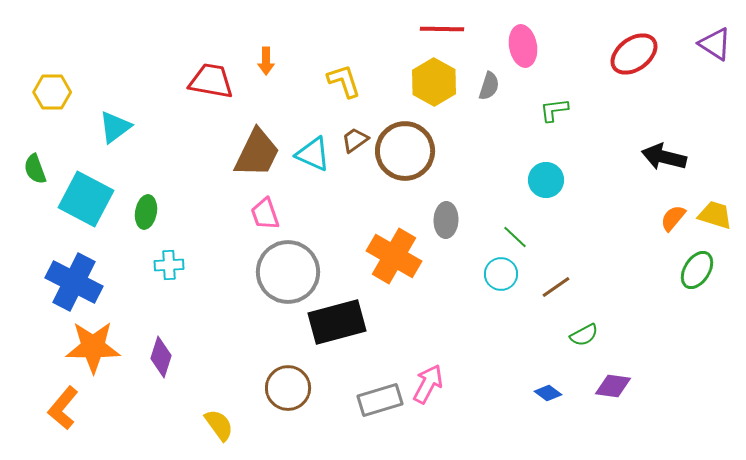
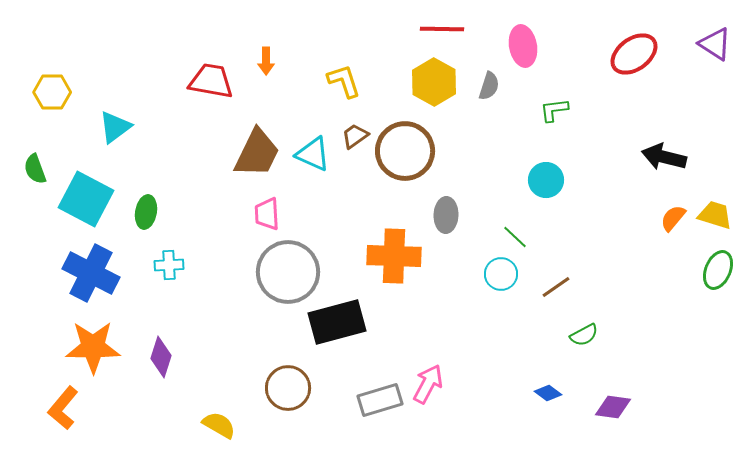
brown trapezoid at (355, 140): moved 4 px up
pink trapezoid at (265, 214): moved 2 px right; rotated 16 degrees clockwise
gray ellipse at (446, 220): moved 5 px up
orange cross at (394, 256): rotated 28 degrees counterclockwise
green ellipse at (697, 270): moved 21 px right; rotated 9 degrees counterclockwise
blue cross at (74, 282): moved 17 px right, 9 px up
purple diamond at (613, 386): moved 21 px down
yellow semicircle at (219, 425): rotated 24 degrees counterclockwise
